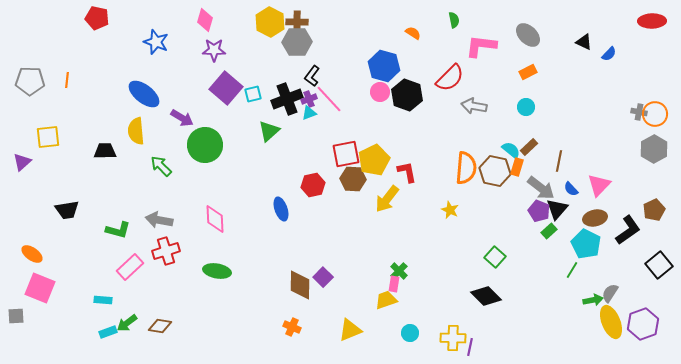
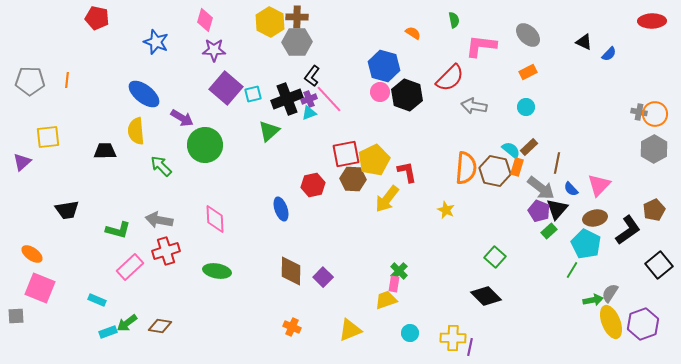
brown cross at (297, 22): moved 5 px up
brown line at (559, 161): moved 2 px left, 2 px down
yellow star at (450, 210): moved 4 px left
brown diamond at (300, 285): moved 9 px left, 14 px up
cyan rectangle at (103, 300): moved 6 px left; rotated 18 degrees clockwise
